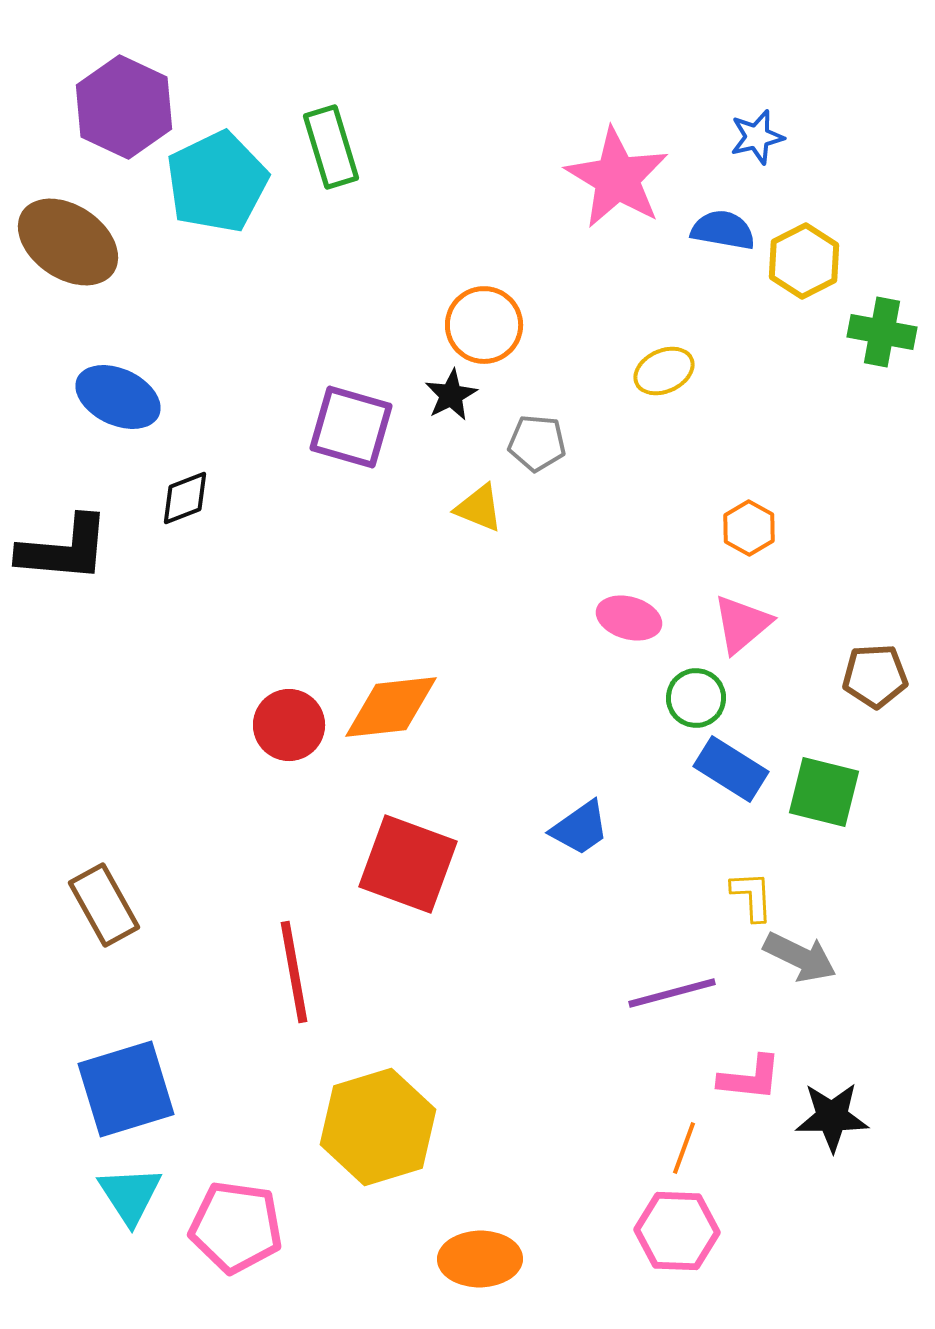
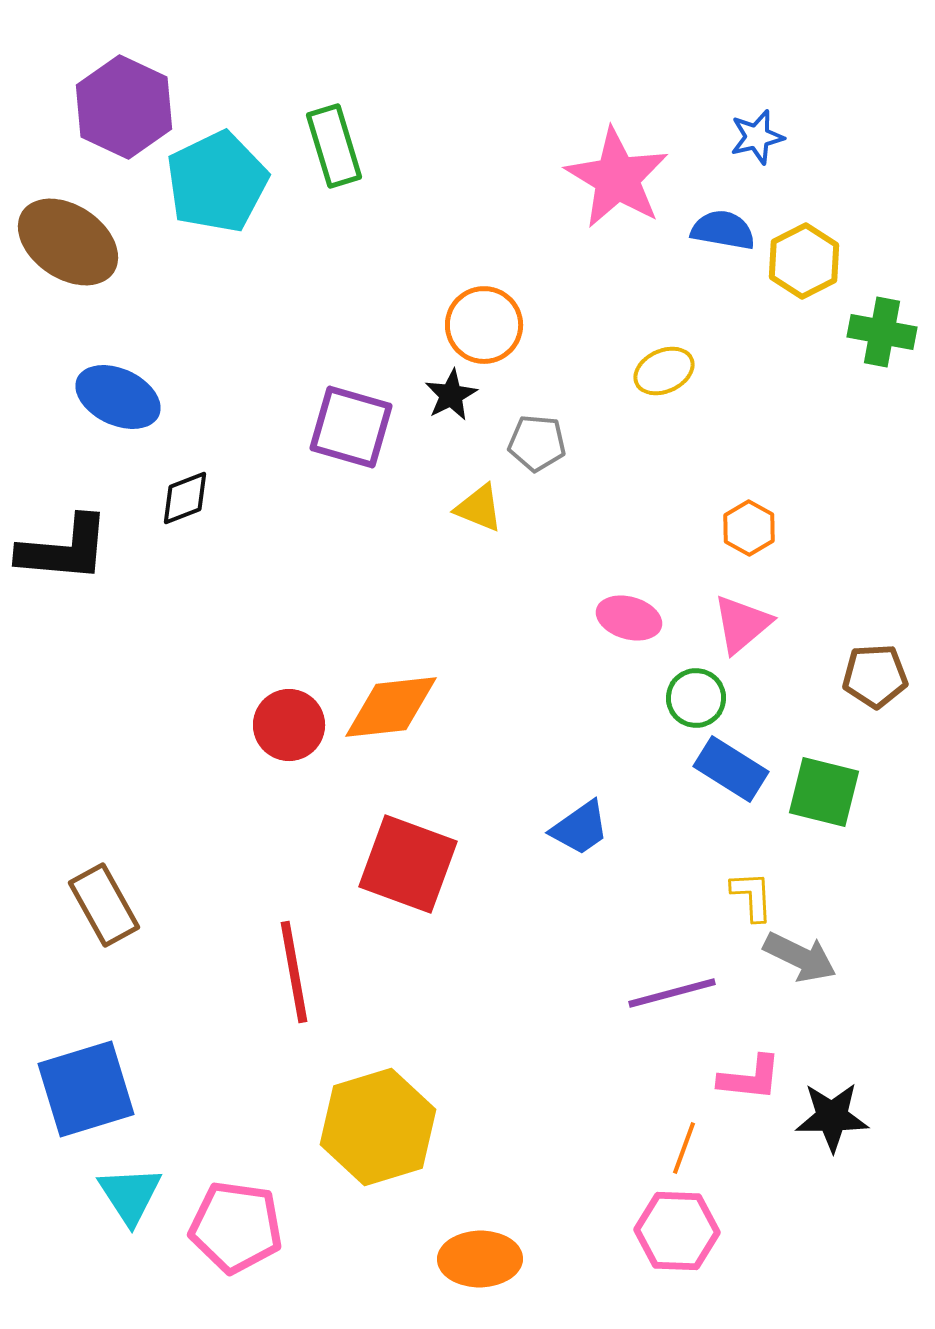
green rectangle at (331, 147): moved 3 px right, 1 px up
blue square at (126, 1089): moved 40 px left
